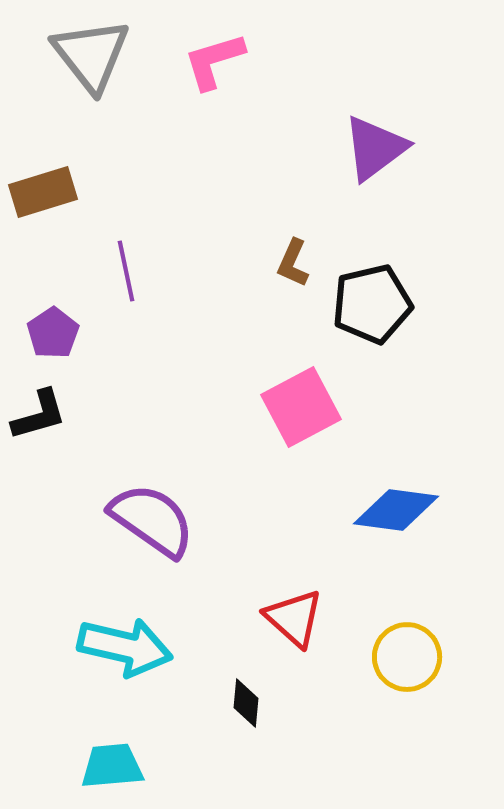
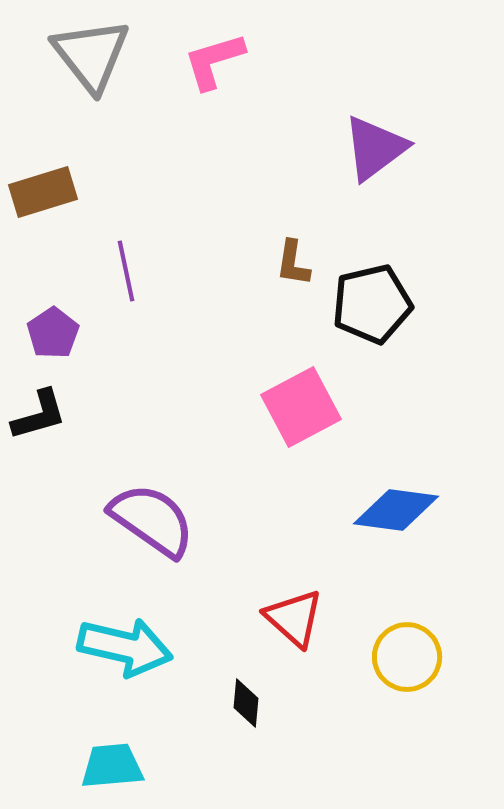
brown L-shape: rotated 15 degrees counterclockwise
